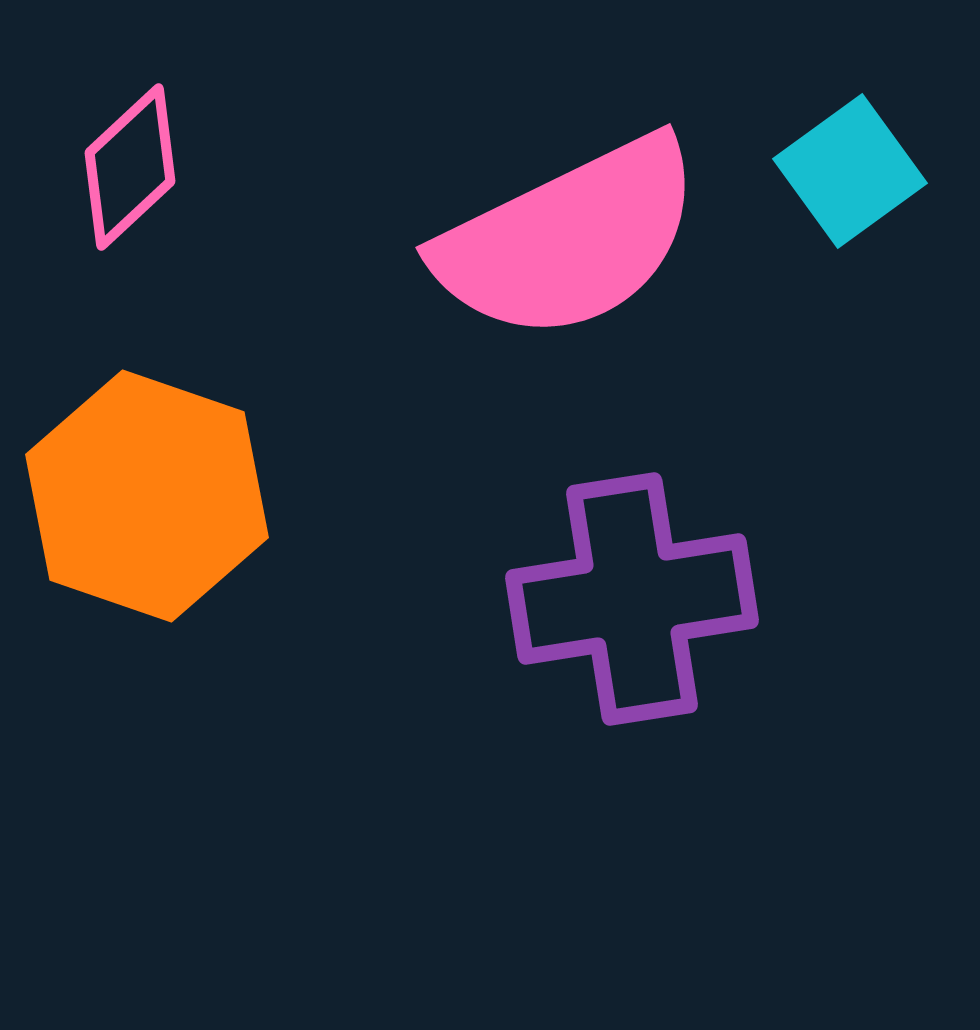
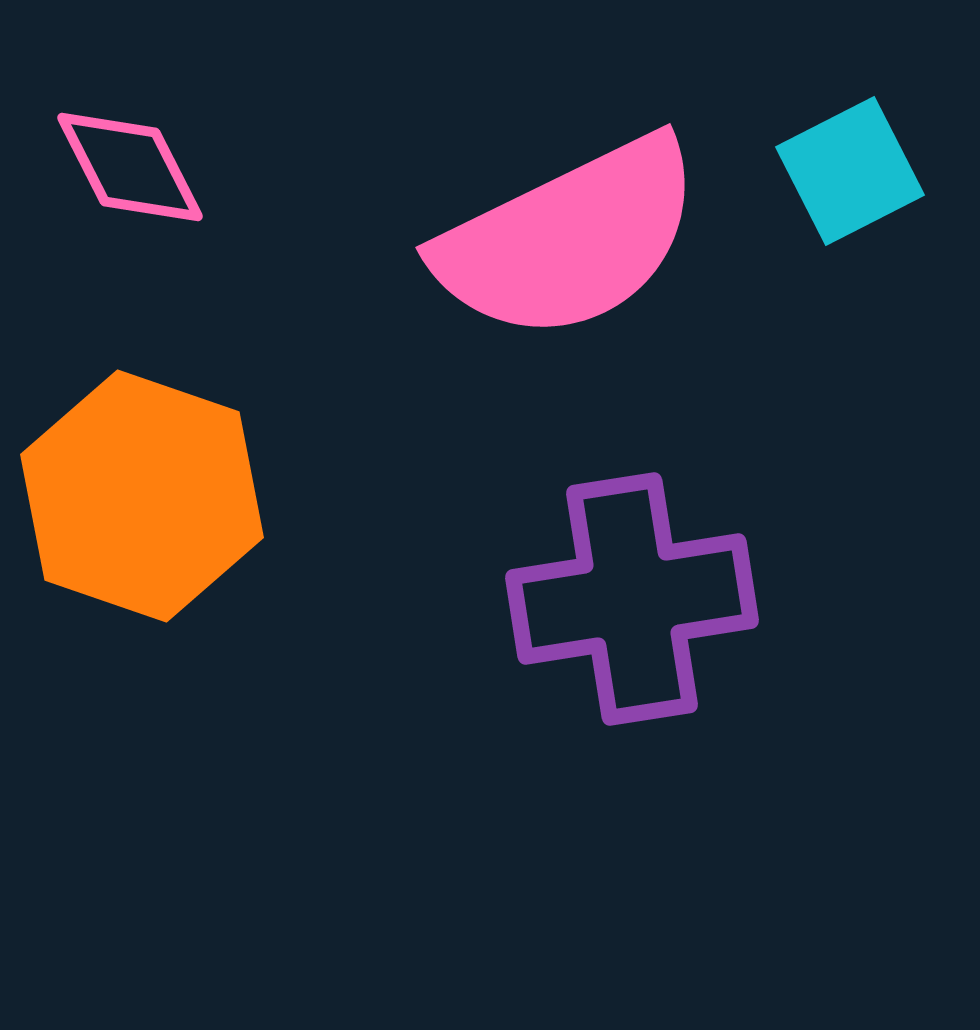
pink diamond: rotated 74 degrees counterclockwise
cyan square: rotated 9 degrees clockwise
orange hexagon: moved 5 px left
